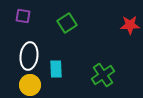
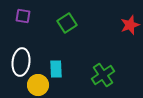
red star: rotated 18 degrees counterclockwise
white ellipse: moved 8 px left, 6 px down
yellow circle: moved 8 px right
